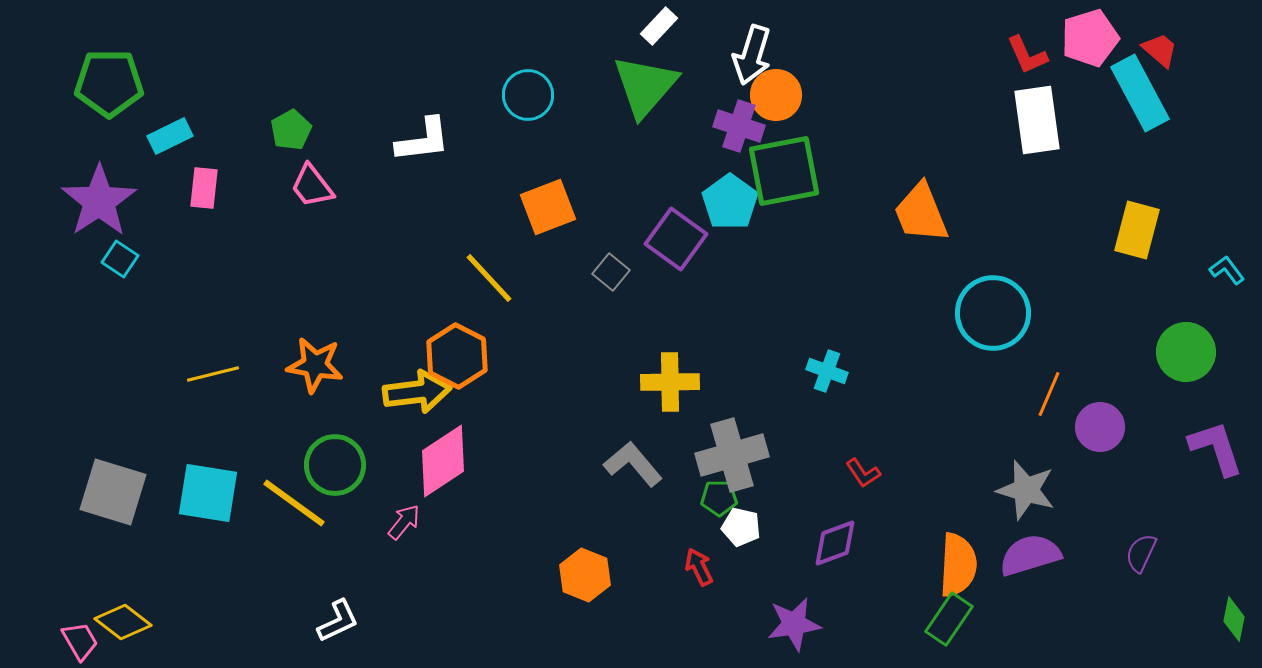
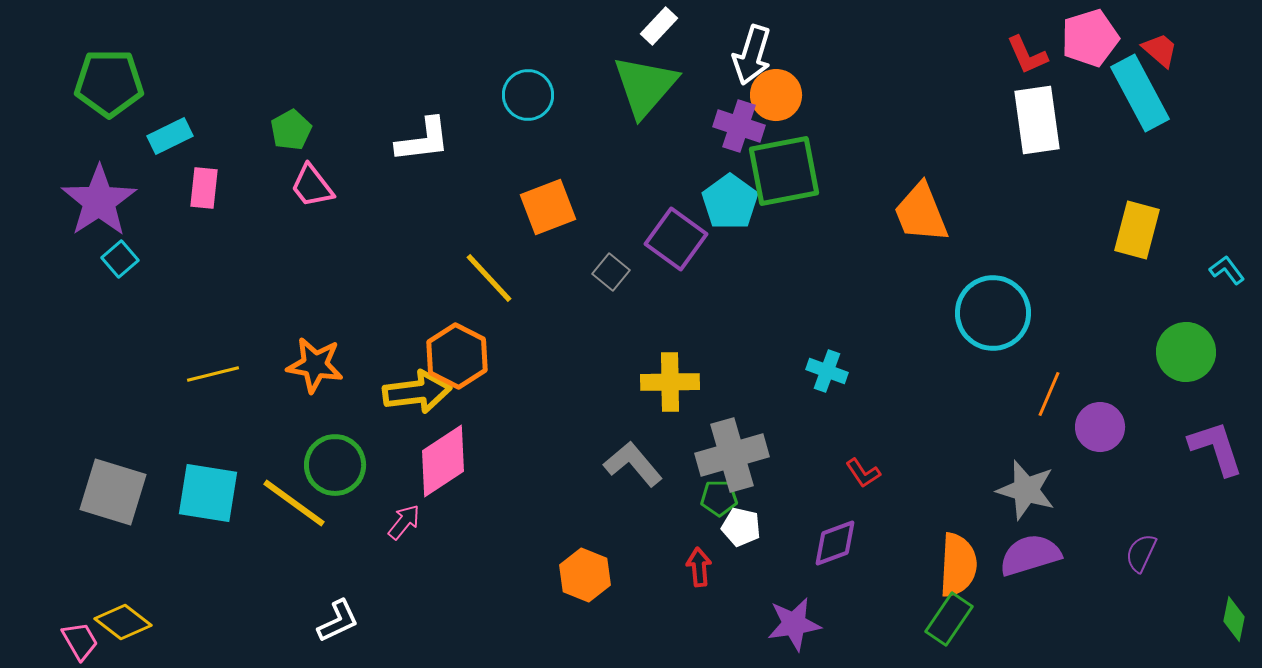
cyan square at (120, 259): rotated 15 degrees clockwise
red arrow at (699, 567): rotated 21 degrees clockwise
